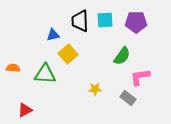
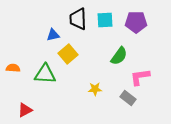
black trapezoid: moved 2 px left, 2 px up
green semicircle: moved 3 px left
